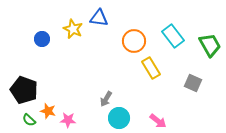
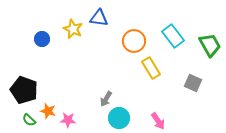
pink arrow: rotated 18 degrees clockwise
